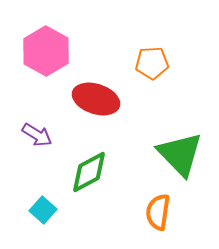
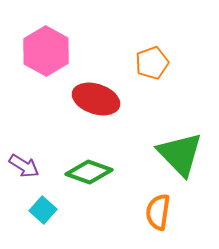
orange pentagon: rotated 16 degrees counterclockwise
purple arrow: moved 13 px left, 31 px down
green diamond: rotated 48 degrees clockwise
